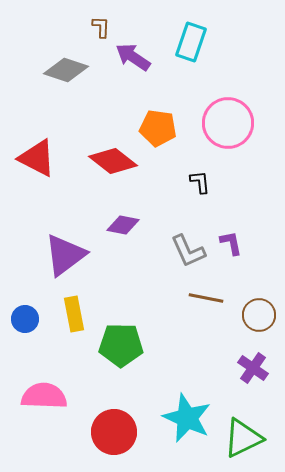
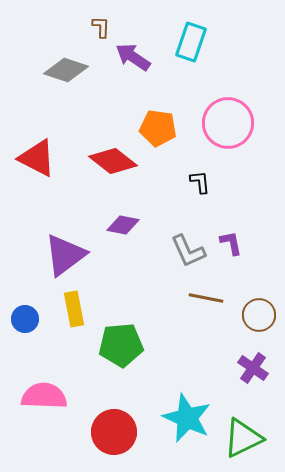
yellow rectangle: moved 5 px up
green pentagon: rotated 6 degrees counterclockwise
